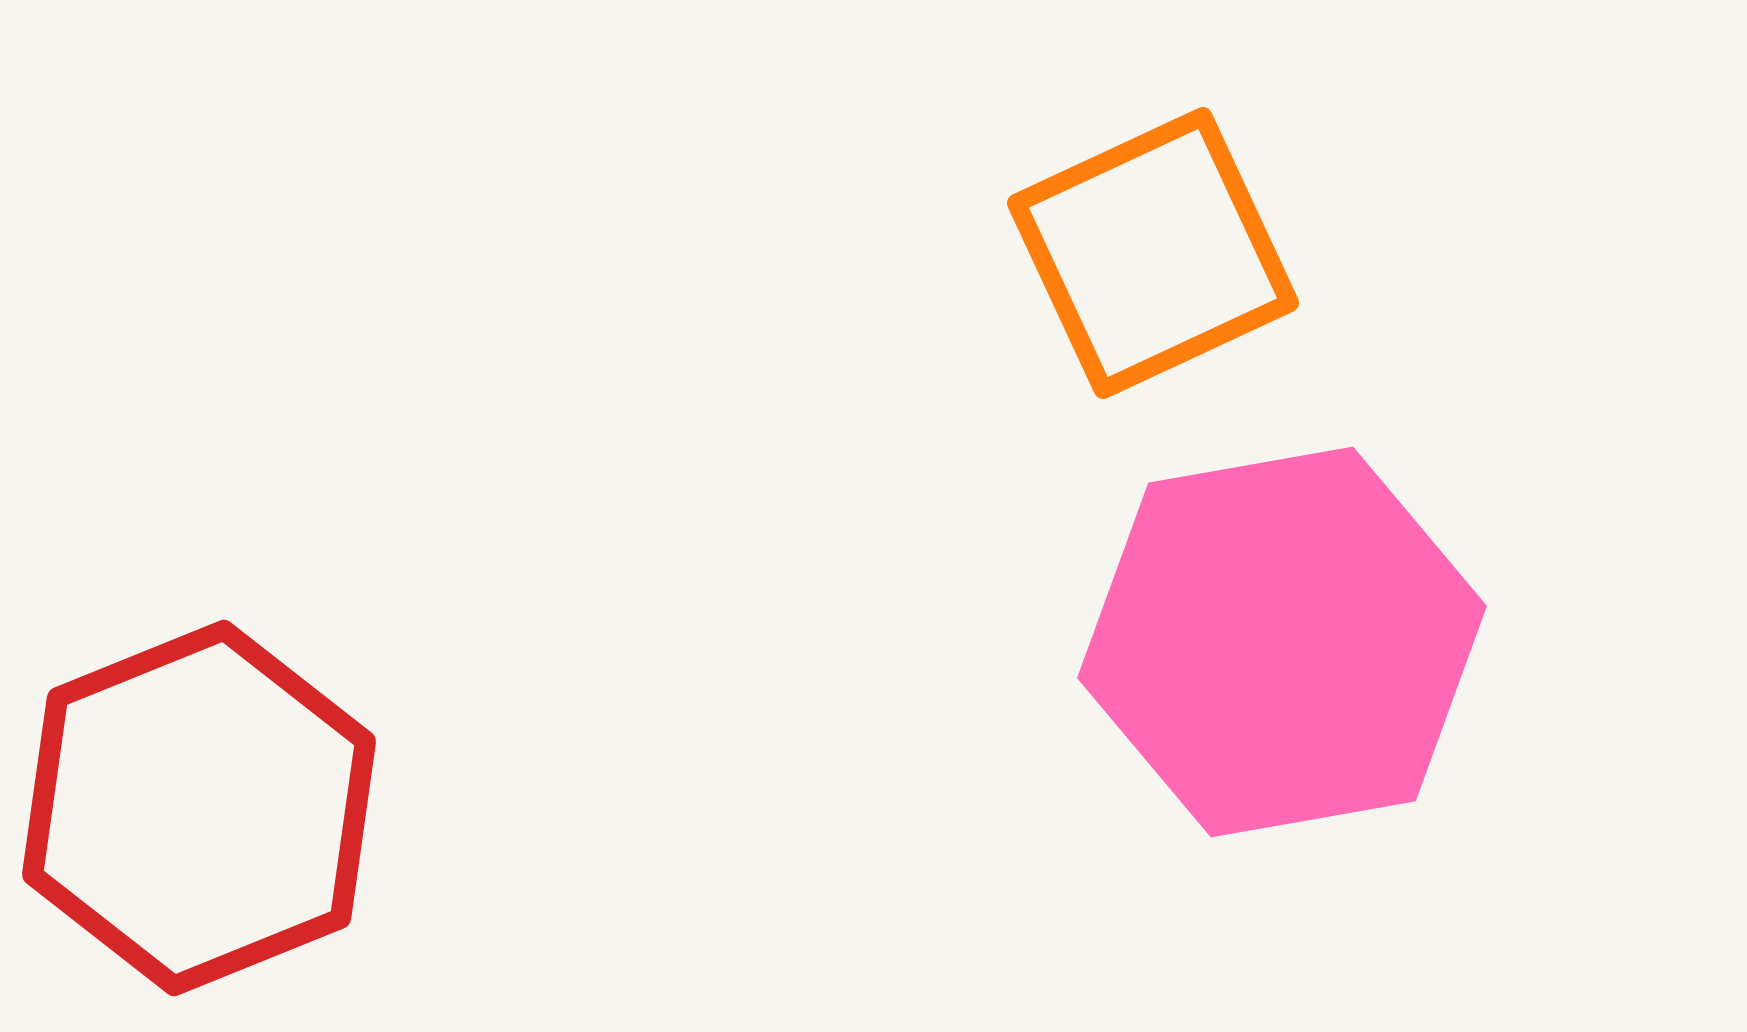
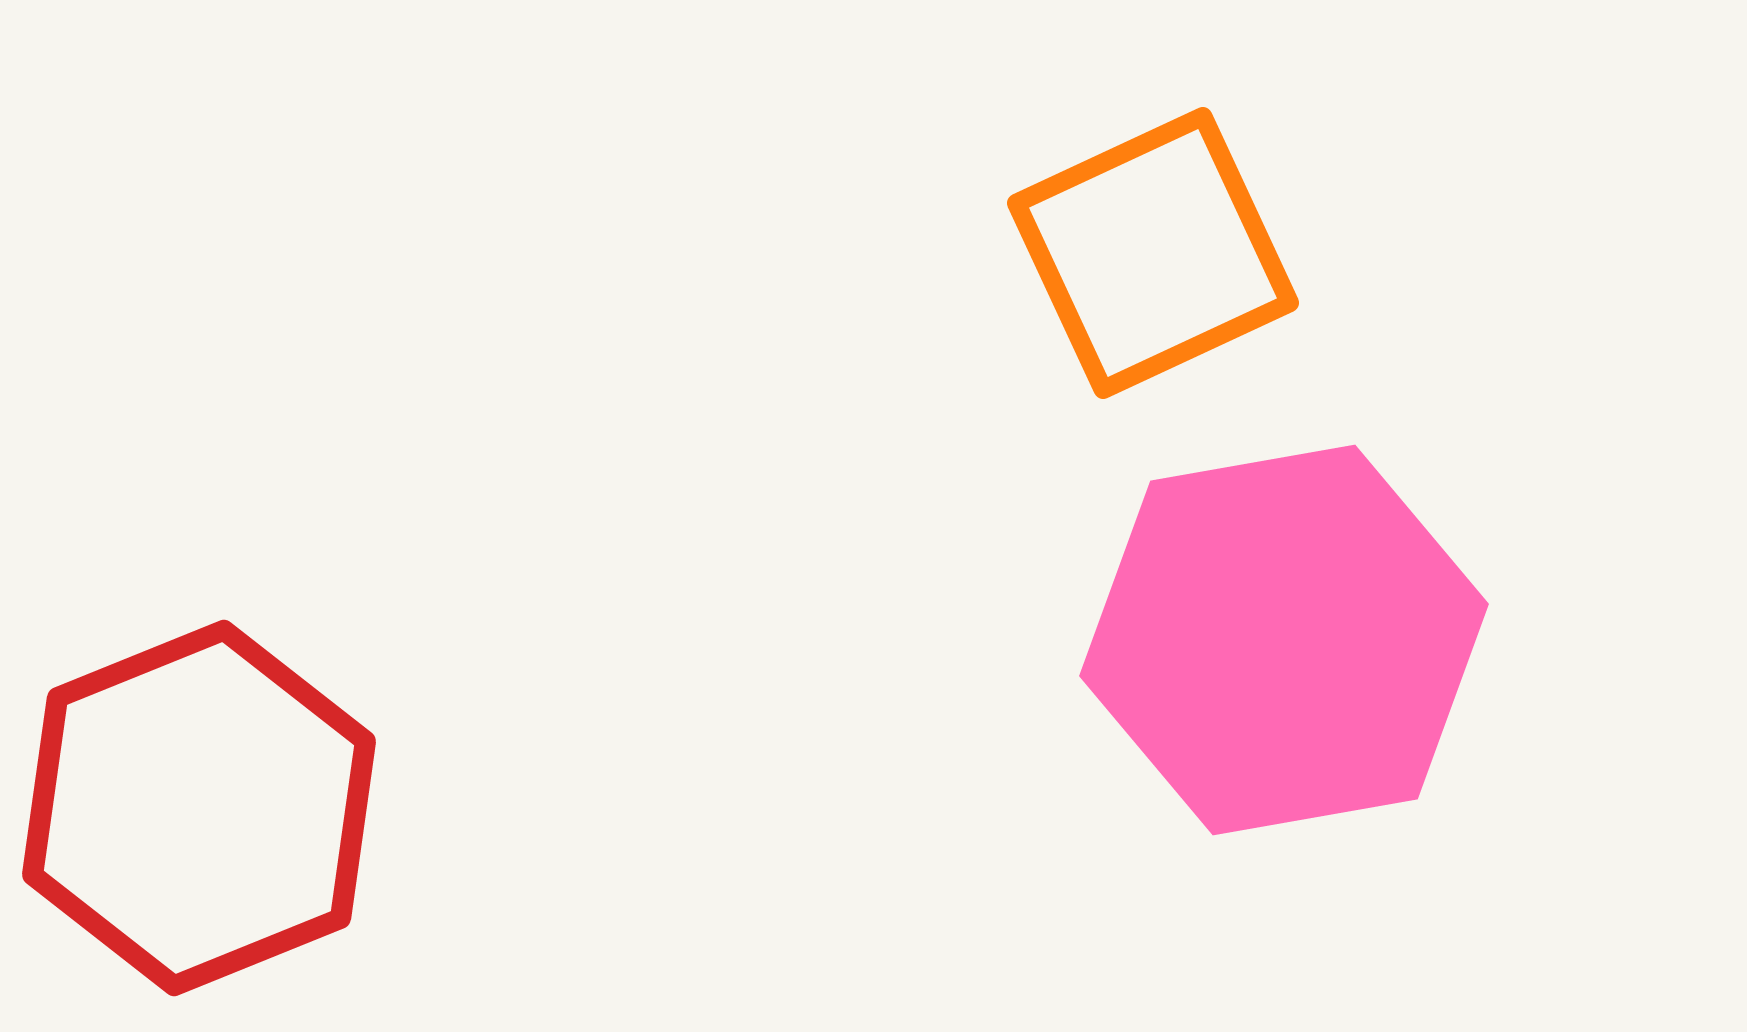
pink hexagon: moved 2 px right, 2 px up
